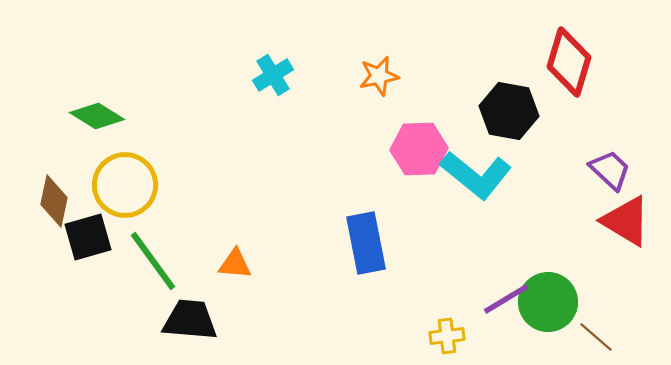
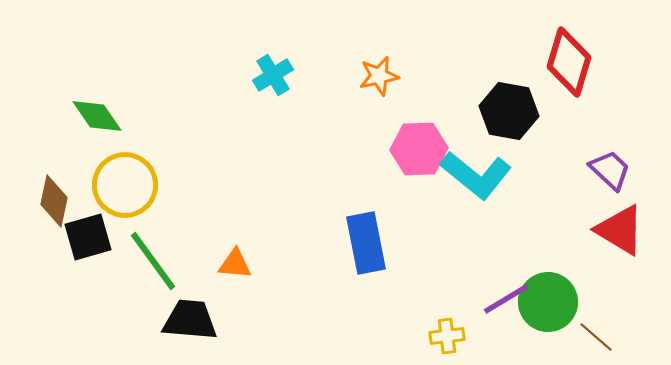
green diamond: rotated 24 degrees clockwise
red triangle: moved 6 px left, 9 px down
